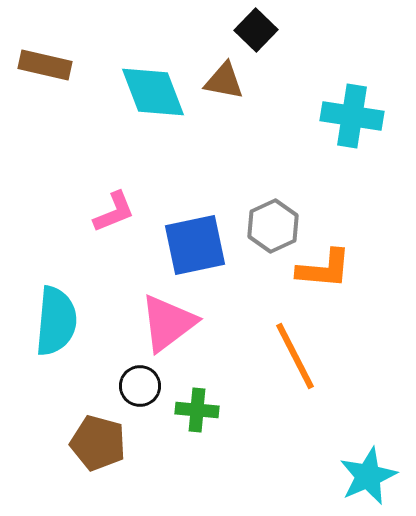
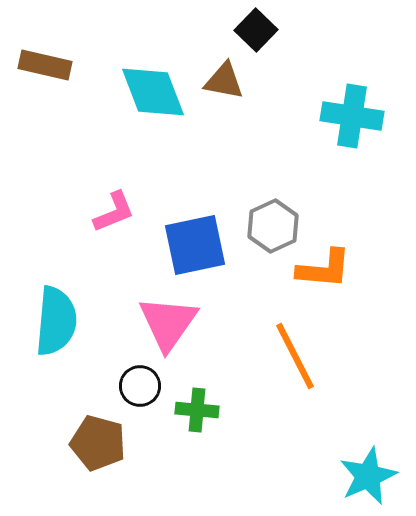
pink triangle: rotated 18 degrees counterclockwise
